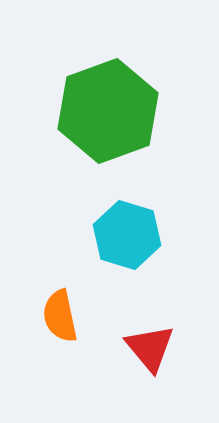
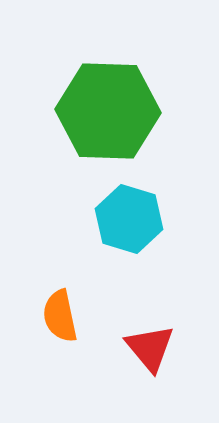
green hexagon: rotated 22 degrees clockwise
cyan hexagon: moved 2 px right, 16 px up
